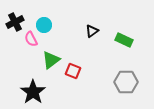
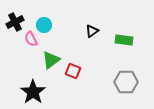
green rectangle: rotated 18 degrees counterclockwise
